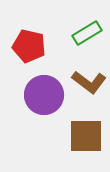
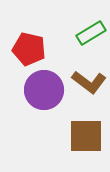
green rectangle: moved 4 px right
red pentagon: moved 3 px down
purple circle: moved 5 px up
